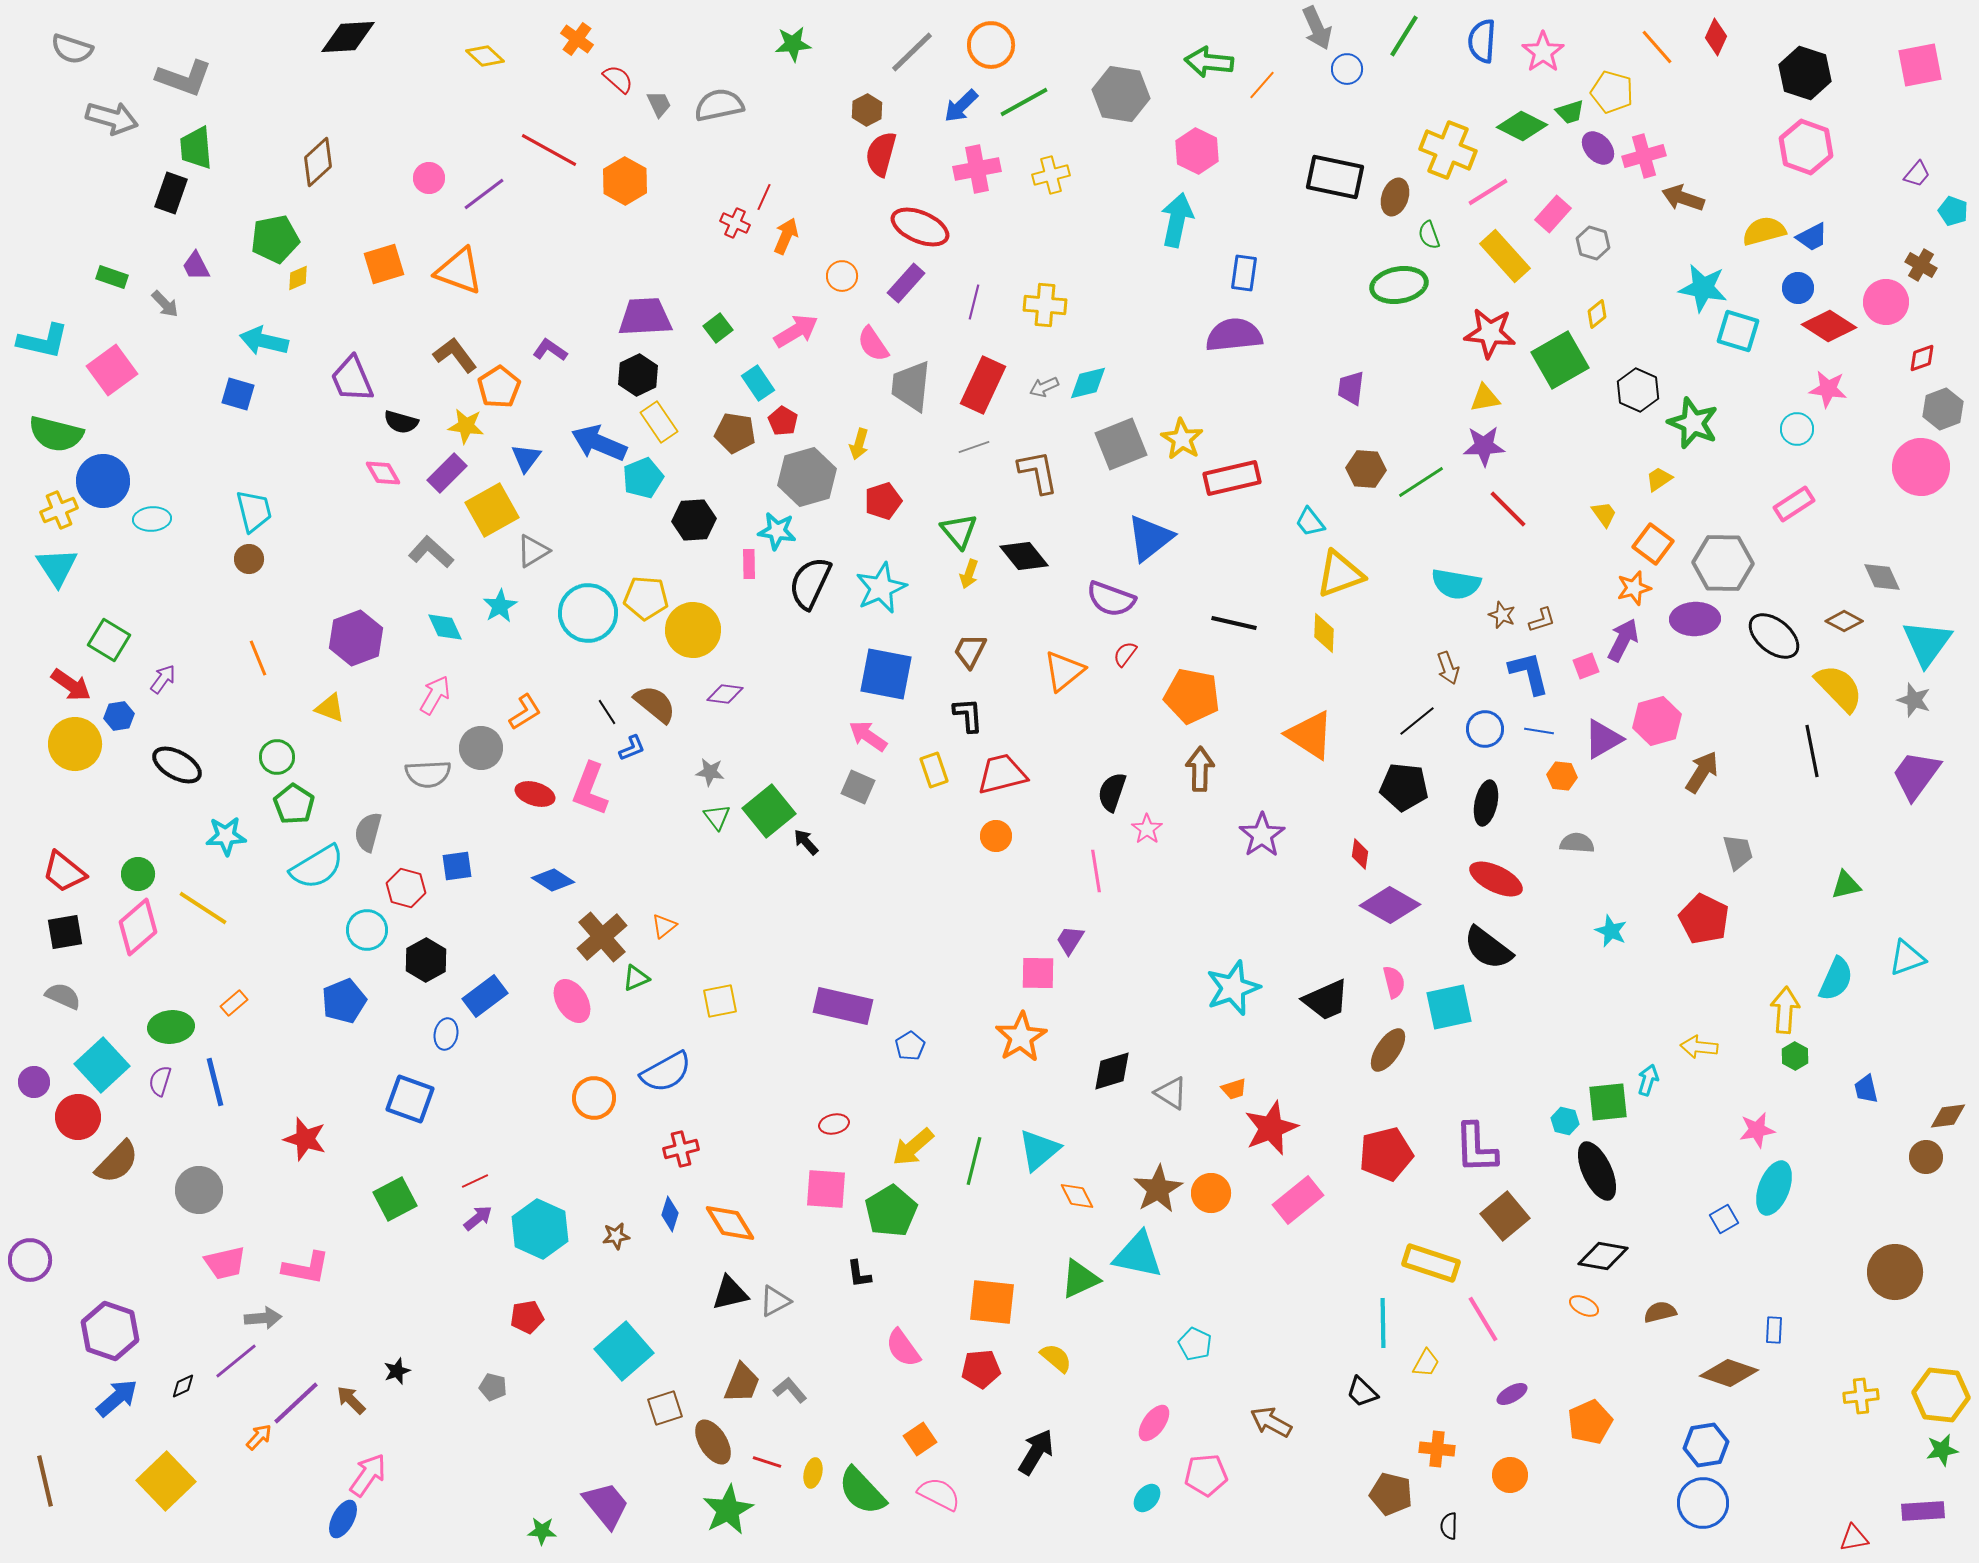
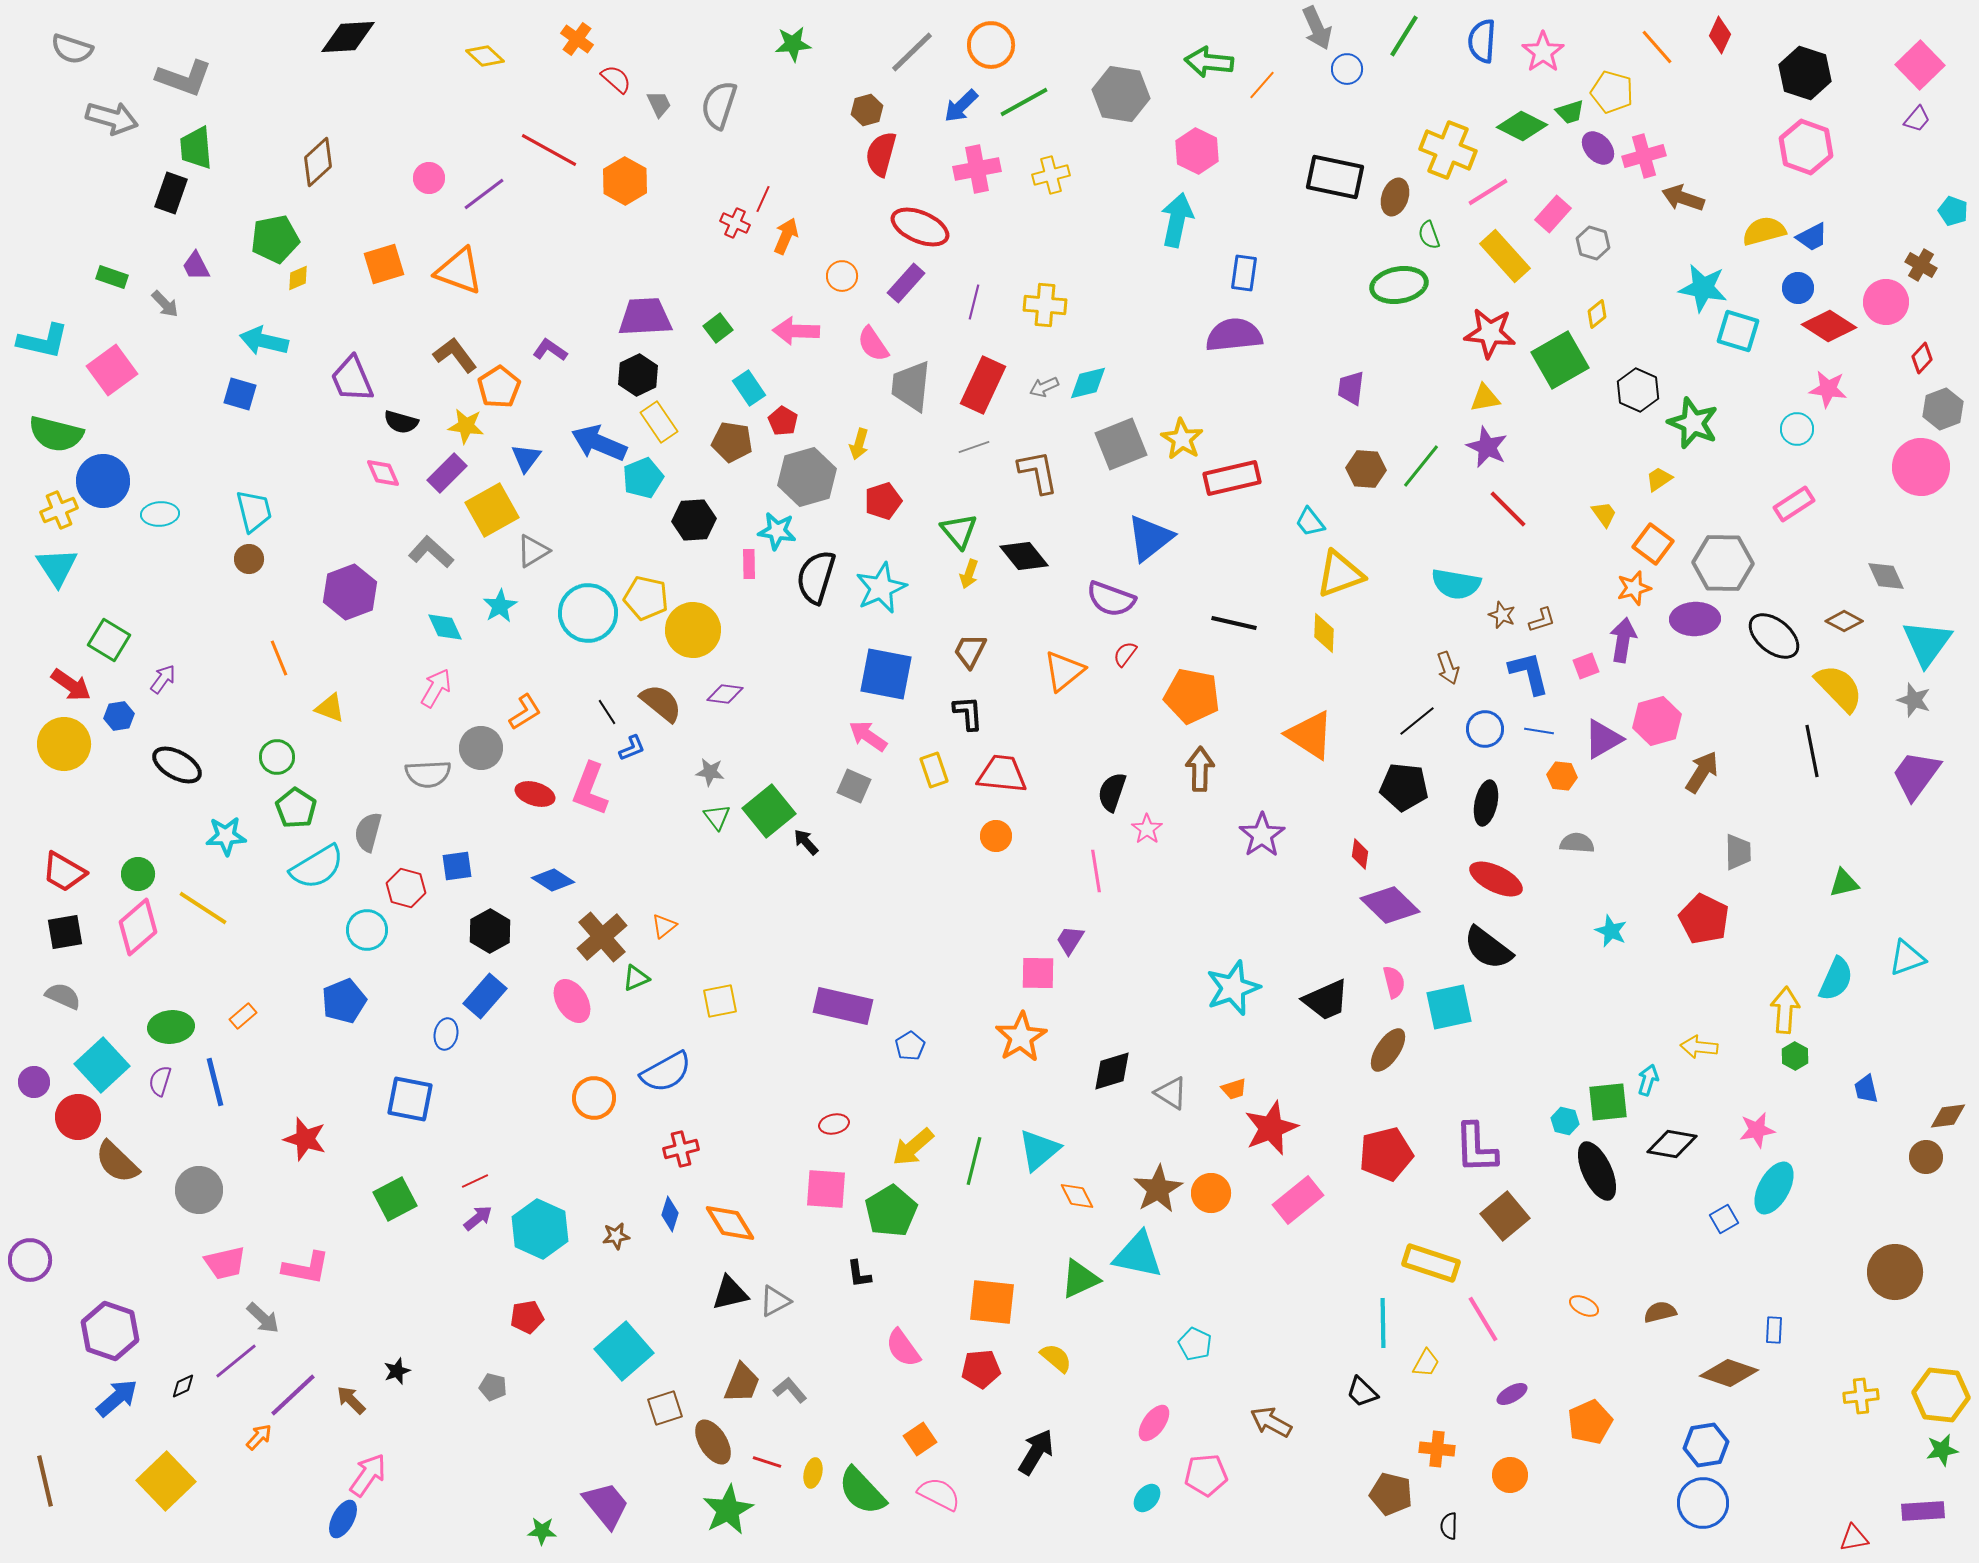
red diamond at (1716, 37): moved 4 px right, 2 px up
pink square at (1920, 65): rotated 33 degrees counterclockwise
red semicircle at (618, 79): moved 2 px left
gray semicircle at (719, 105): rotated 60 degrees counterclockwise
brown hexagon at (867, 110): rotated 12 degrees clockwise
purple trapezoid at (1917, 174): moved 55 px up
red line at (764, 197): moved 1 px left, 2 px down
pink arrow at (796, 331): rotated 147 degrees counterclockwise
red diamond at (1922, 358): rotated 28 degrees counterclockwise
cyan rectangle at (758, 383): moved 9 px left, 5 px down
blue square at (238, 394): moved 2 px right
brown pentagon at (735, 433): moved 3 px left, 9 px down
purple star at (1484, 446): moved 3 px right, 1 px down; rotated 27 degrees clockwise
pink diamond at (383, 473): rotated 6 degrees clockwise
green line at (1421, 482): moved 16 px up; rotated 18 degrees counterclockwise
cyan ellipse at (152, 519): moved 8 px right, 5 px up
gray diamond at (1882, 577): moved 4 px right, 1 px up
black semicircle at (810, 583): moved 6 px right, 6 px up; rotated 8 degrees counterclockwise
yellow pentagon at (646, 598): rotated 9 degrees clockwise
purple hexagon at (356, 638): moved 6 px left, 46 px up
purple arrow at (1623, 640): rotated 18 degrees counterclockwise
orange line at (258, 658): moved 21 px right
pink arrow at (435, 695): moved 1 px right, 7 px up
brown semicircle at (655, 704): moved 6 px right, 1 px up
black L-shape at (968, 715): moved 2 px up
yellow circle at (75, 744): moved 11 px left
red trapezoid at (1002, 774): rotated 20 degrees clockwise
gray square at (858, 787): moved 4 px left, 1 px up
green pentagon at (294, 804): moved 2 px right, 4 px down
gray trapezoid at (1738, 852): rotated 15 degrees clockwise
red trapezoid at (64, 872): rotated 9 degrees counterclockwise
green triangle at (1846, 885): moved 2 px left, 2 px up
purple diamond at (1390, 905): rotated 14 degrees clockwise
black hexagon at (426, 960): moved 64 px right, 29 px up
blue rectangle at (485, 996): rotated 12 degrees counterclockwise
orange rectangle at (234, 1003): moved 9 px right, 13 px down
blue square at (410, 1099): rotated 9 degrees counterclockwise
brown semicircle at (117, 1162): rotated 90 degrees clockwise
cyan ellipse at (1774, 1188): rotated 8 degrees clockwise
black diamond at (1603, 1256): moved 69 px right, 112 px up
gray arrow at (263, 1318): rotated 48 degrees clockwise
purple line at (296, 1403): moved 3 px left, 8 px up
